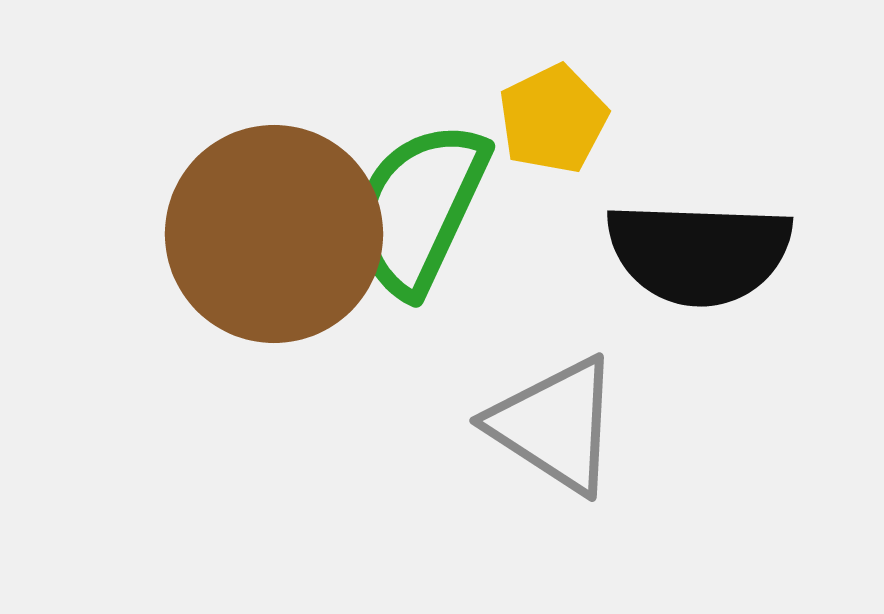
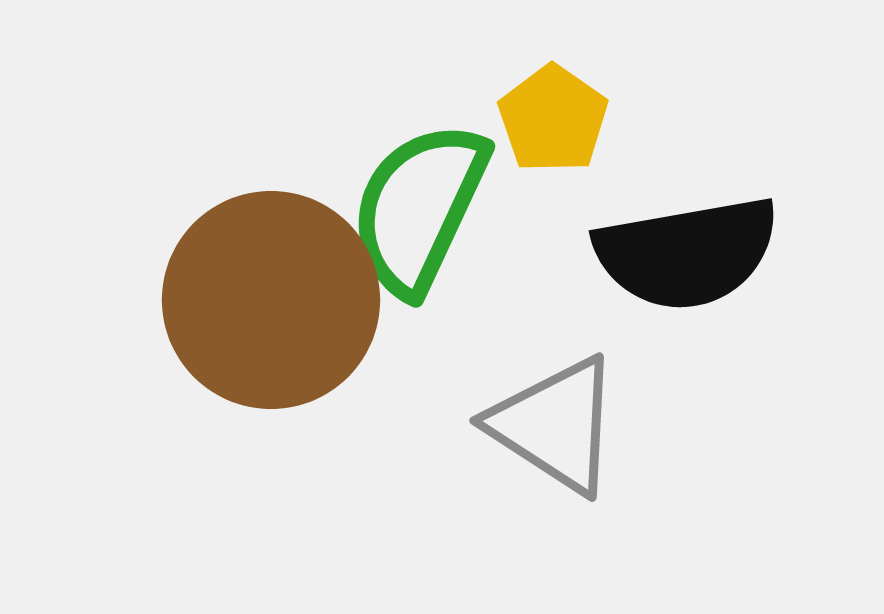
yellow pentagon: rotated 11 degrees counterclockwise
brown circle: moved 3 px left, 66 px down
black semicircle: moved 12 px left; rotated 12 degrees counterclockwise
